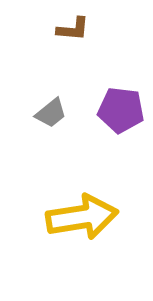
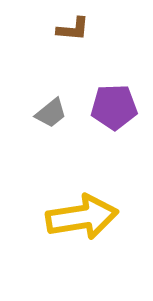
purple pentagon: moved 7 px left, 3 px up; rotated 9 degrees counterclockwise
